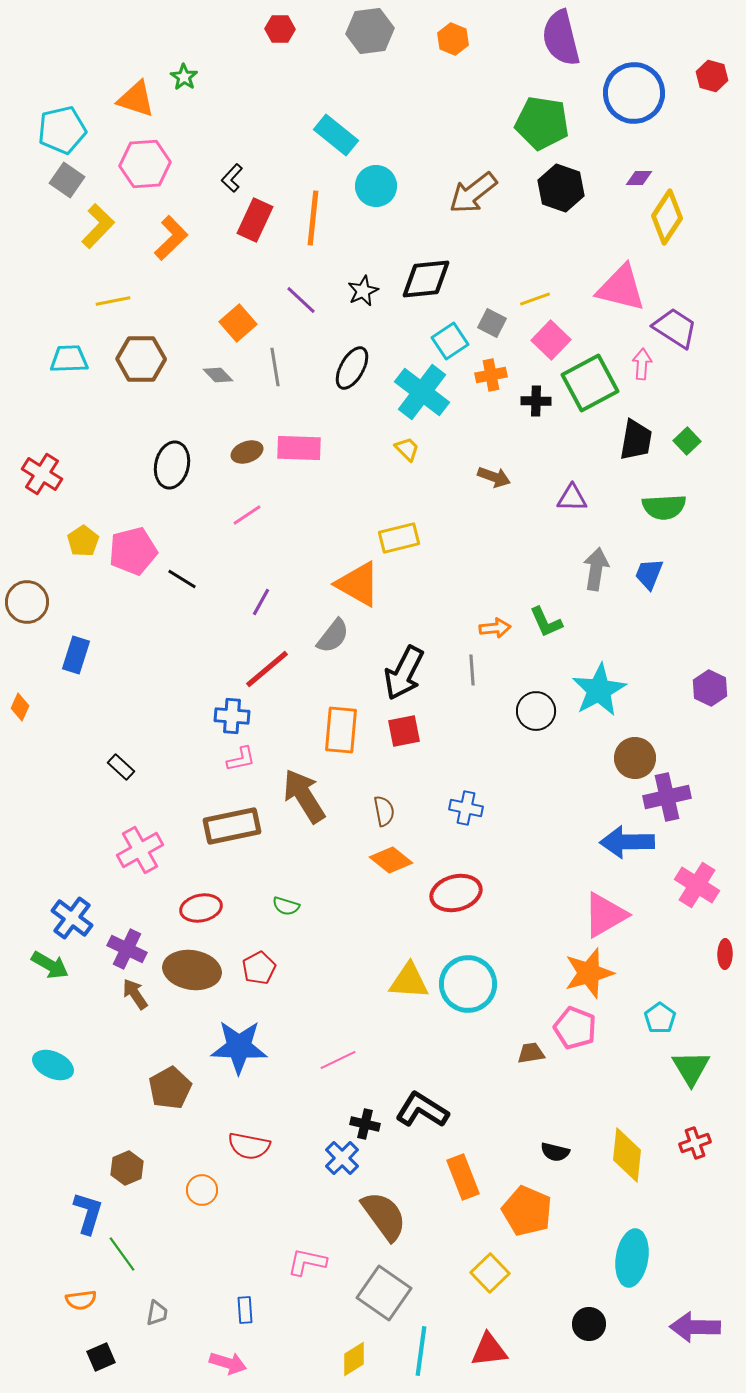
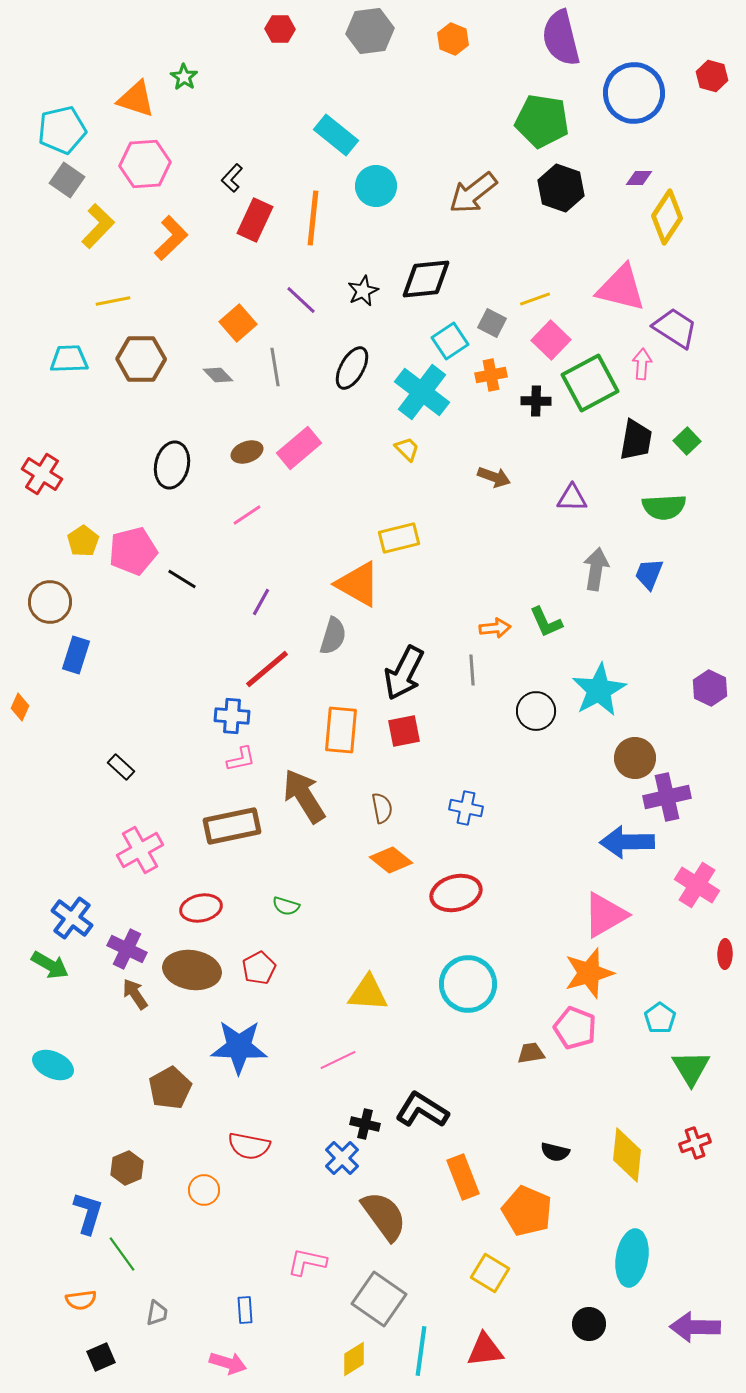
green pentagon at (542, 123): moved 2 px up
pink rectangle at (299, 448): rotated 42 degrees counterclockwise
brown circle at (27, 602): moved 23 px right
gray semicircle at (333, 636): rotated 21 degrees counterclockwise
brown semicircle at (384, 811): moved 2 px left, 3 px up
yellow triangle at (409, 981): moved 41 px left, 12 px down
orange circle at (202, 1190): moved 2 px right
yellow square at (490, 1273): rotated 15 degrees counterclockwise
gray square at (384, 1293): moved 5 px left, 6 px down
red triangle at (489, 1350): moved 4 px left
